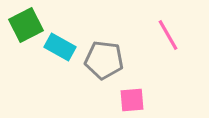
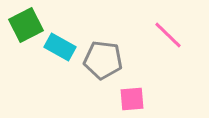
pink line: rotated 16 degrees counterclockwise
gray pentagon: moved 1 px left
pink square: moved 1 px up
